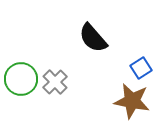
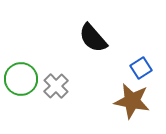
gray cross: moved 1 px right, 4 px down
